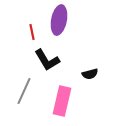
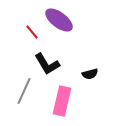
purple ellipse: rotated 64 degrees counterclockwise
red line: rotated 28 degrees counterclockwise
black L-shape: moved 4 px down
